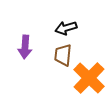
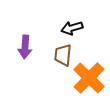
black arrow: moved 6 px right
